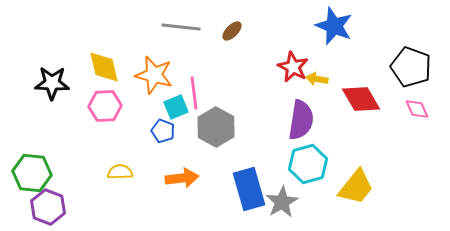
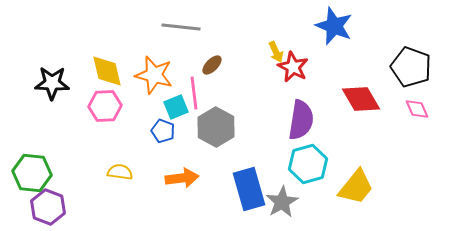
brown ellipse: moved 20 px left, 34 px down
yellow diamond: moved 3 px right, 4 px down
yellow arrow: moved 41 px left, 27 px up; rotated 125 degrees counterclockwise
yellow semicircle: rotated 10 degrees clockwise
